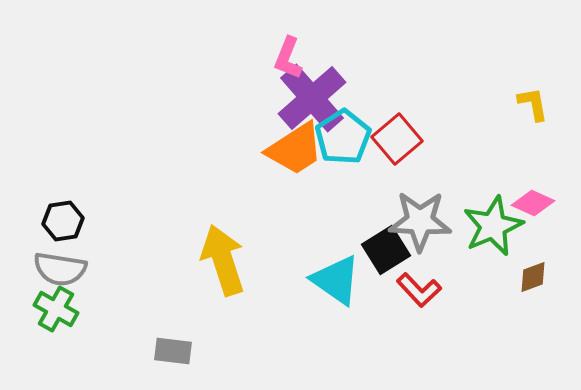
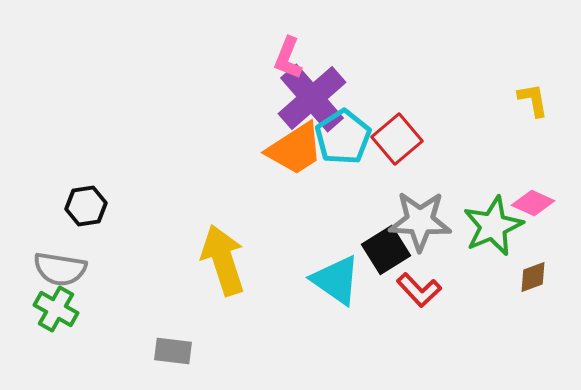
yellow L-shape: moved 4 px up
black hexagon: moved 23 px right, 15 px up
